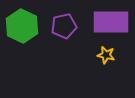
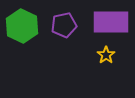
purple pentagon: moved 1 px up
yellow star: rotated 24 degrees clockwise
